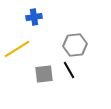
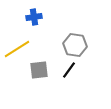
gray hexagon: rotated 15 degrees clockwise
black line: rotated 66 degrees clockwise
gray square: moved 5 px left, 4 px up
